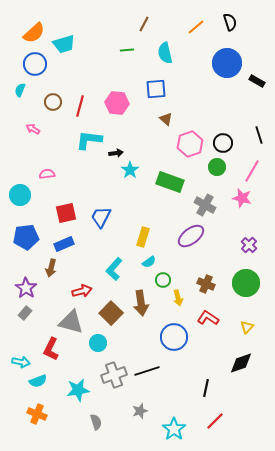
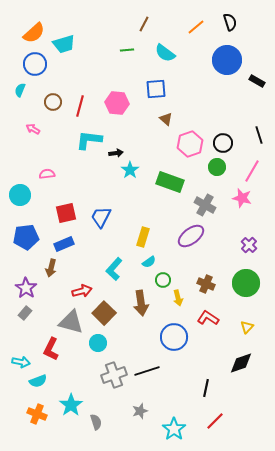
cyan semicircle at (165, 53): rotated 40 degrees counterclockwise
blue circle at (227, 63): moved 3 px up
brown square at (111, 313): moved 7 px left
cyan star at (78, 390): moved 7 px left, 15 px down; rotated 25 degrees counterclockwise
